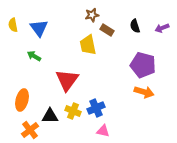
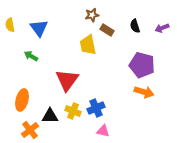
yellow semicircle: moved 3 px left
green arrow: moved 3 px left
purple pentagon: moved 1 px left
